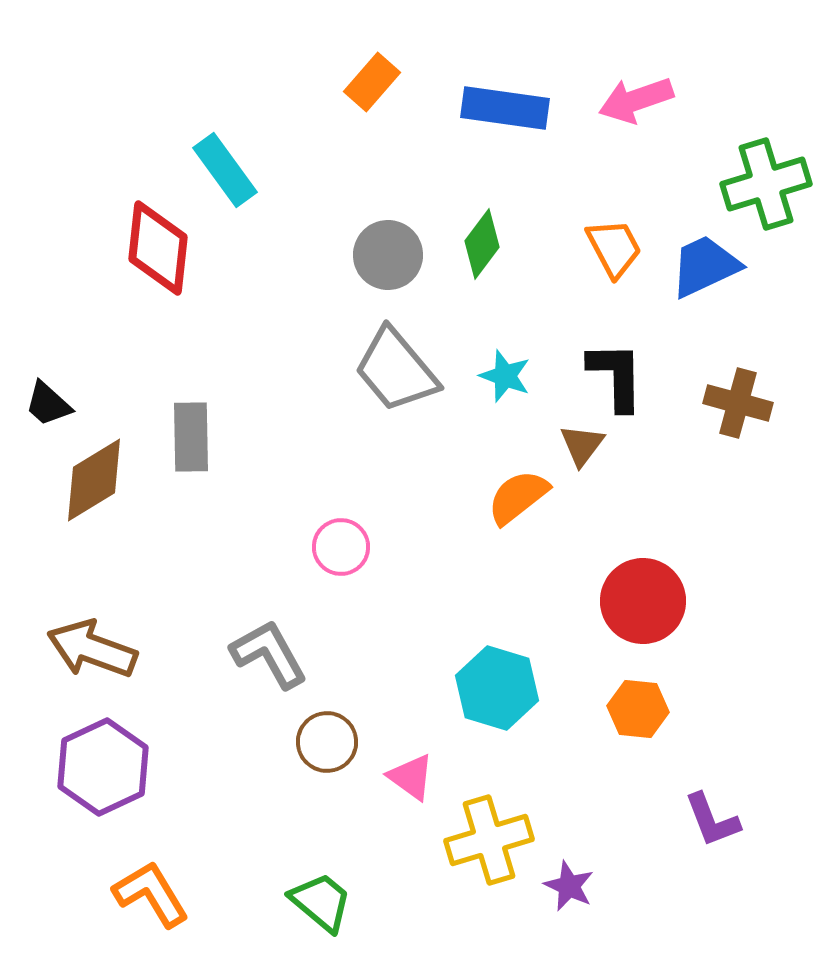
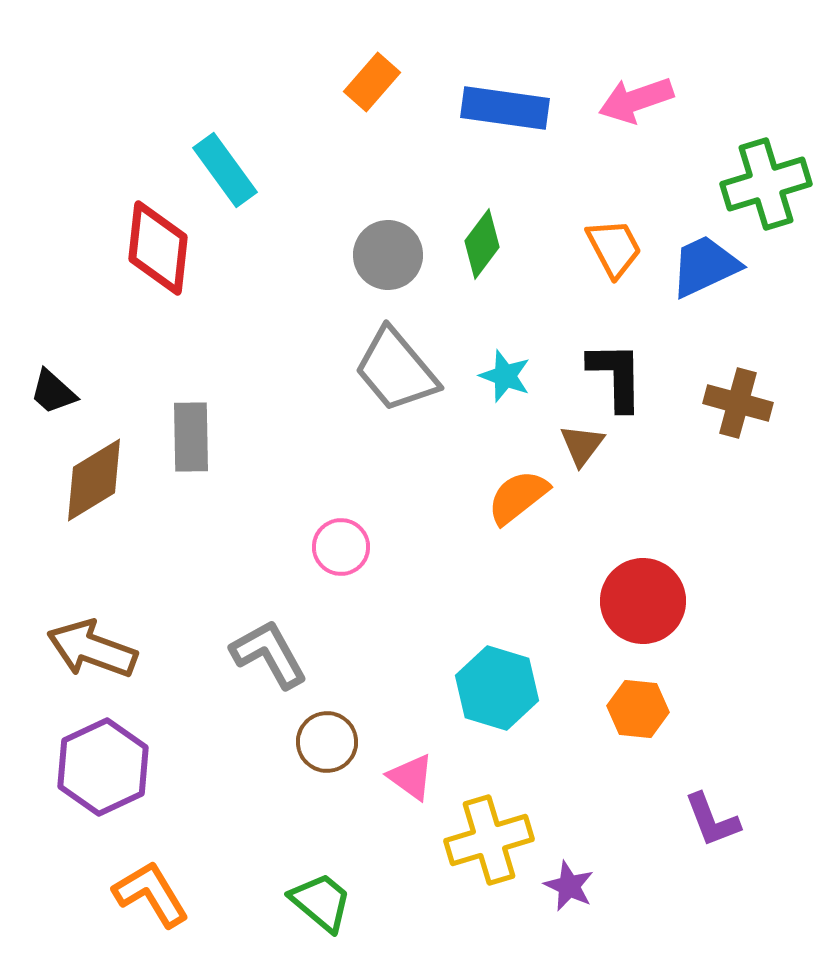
black trapezoid: moved 5 px right, 12 px up
